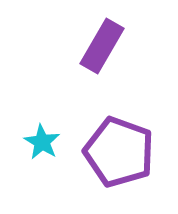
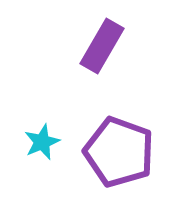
cyan star: rotated 18 degrees clockwise
